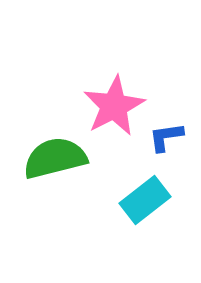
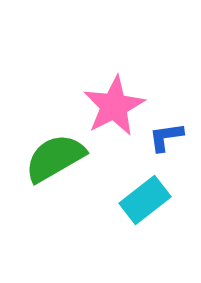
green semicircle: rotated 16 degrees counterclockwise
